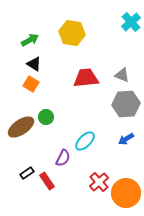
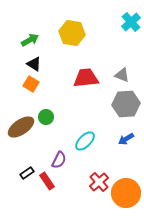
purple semicircle: moved 4 px left, 2 px down
